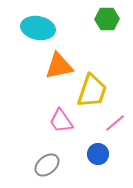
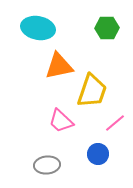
green hexagon: moved 9 px down
pink trapezoid: rotated 12 degrees counterclockwise
gray ellipse: rotated 35 degrees clockwise
